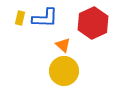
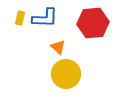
red hexagon: rotated 20 degrees clockwise
orange triangle: moved 5 px left, 2 px down
yellow circle: moved 2 px right, 3 px down
